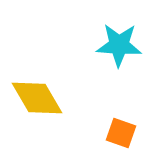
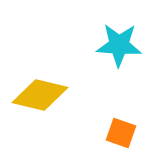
yellow diamond: moved 3 px right, 3 px up; rotated 46 degrees counterclockwise
